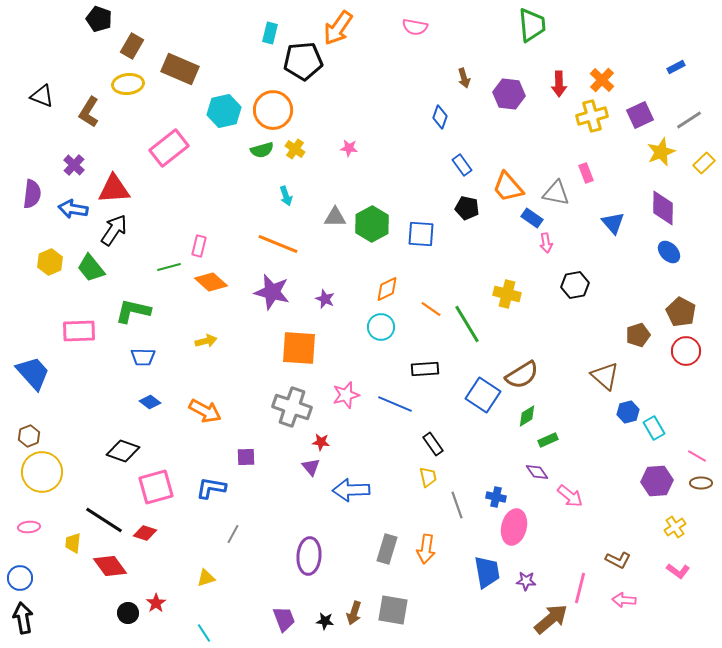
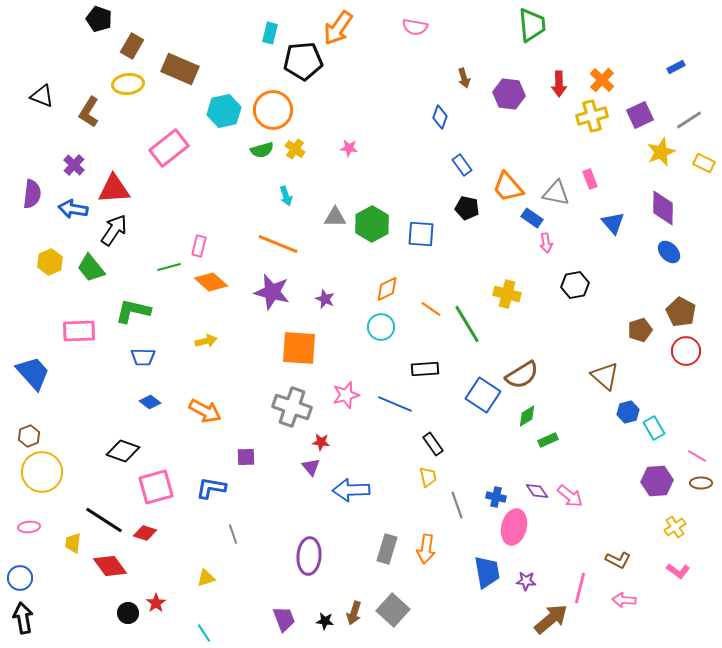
yellow rectangle at (704, 163): rotated 70 degrees clockwise
pink rectangle at (586, 173): moved 4 px right, 6 px down
brown pentagon at (638, 335): moved 2 px right, 5 px up
purple diamond at (537, 472): moved 19 px down
gray line at (233, 534): rotated 48 degrees counterclockwise
gray square at (393, 610): rotated 32 degrees clockwise
